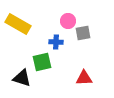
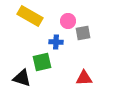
yellow rectangle: moved 12 px right, 8 px up
